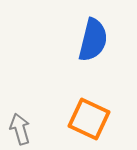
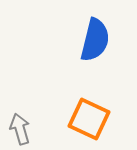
blue semicircle: moved 2 px right
